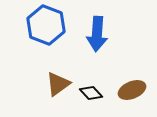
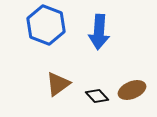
blue arrow: moved 2 px right, 2 px up
black diamond: moved 6 px right, 3 px down
